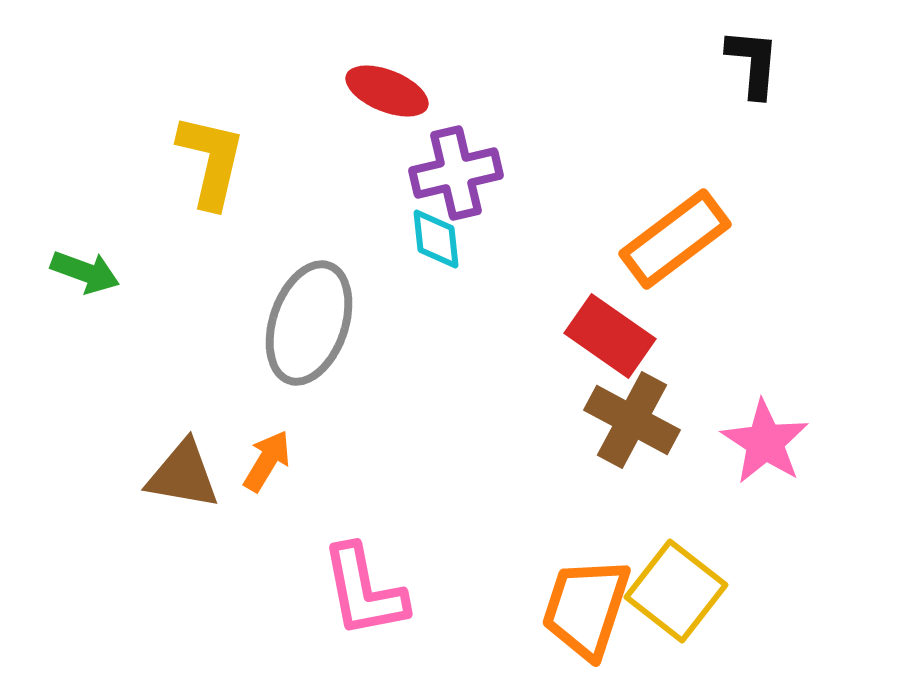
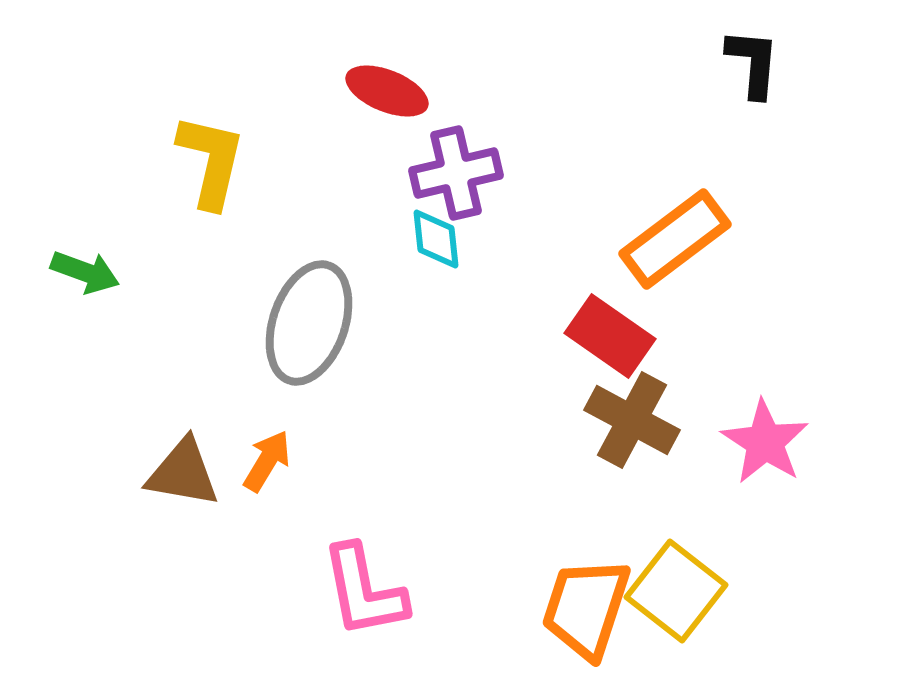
brown triangle: moved 2 px up
